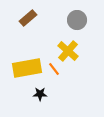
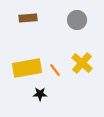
brown rectangle: rotated 36 degrees clockwise
yellow cross: moved 14 px right, 12 px down
orange line: moved 1 px right, 1 px down
